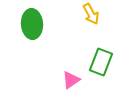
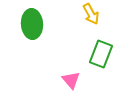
green rectangle: moved 8 px up
pink triangle: rotated 36 degrees counterclockwise
